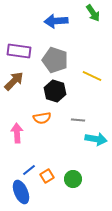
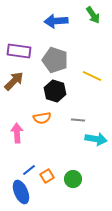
green arrow: moved 2 px down
